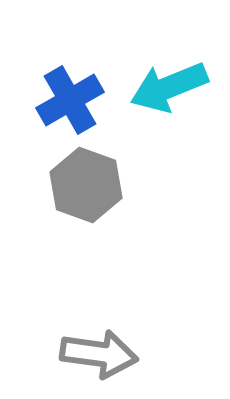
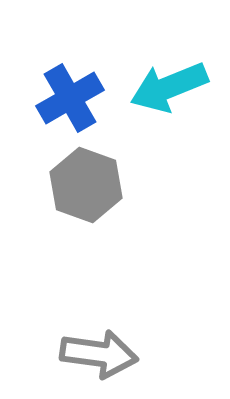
blue cross: moved 2 px up
